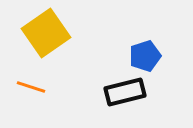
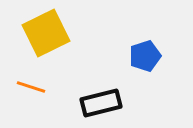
yellow square: rotated 9 degrees clockwise
black rectangle: moved 24 px left, 11 px down
